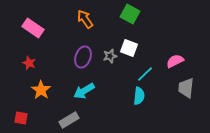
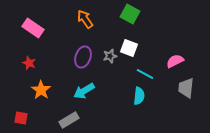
cyan line: rotated 72 degrees clockwise
